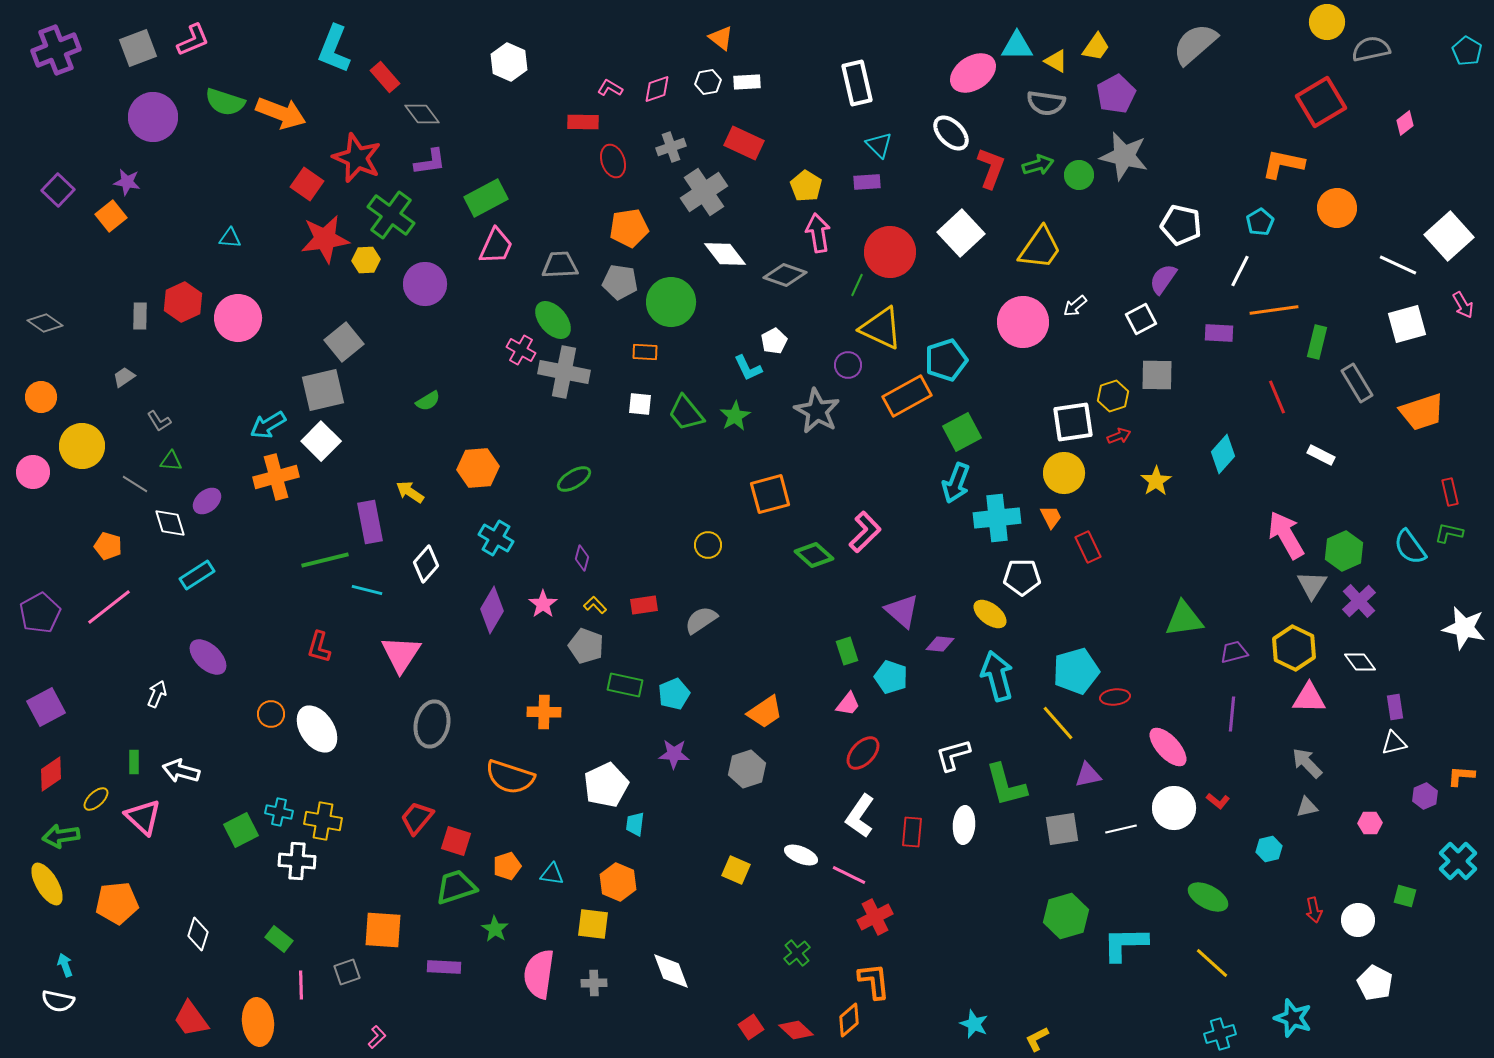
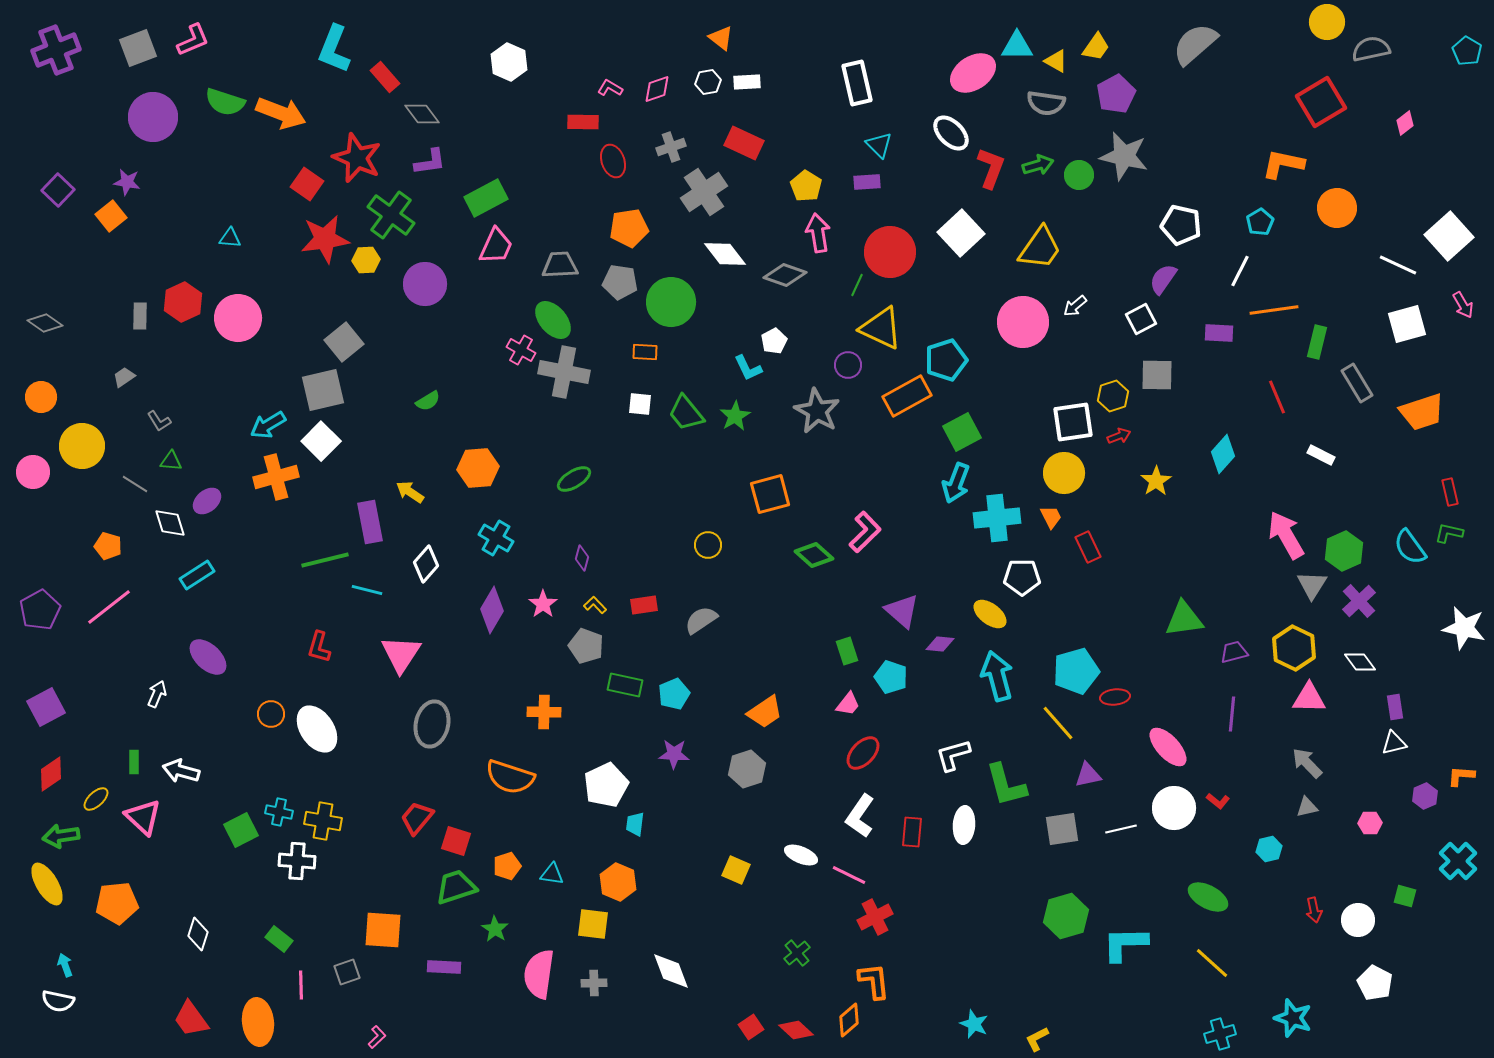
purple pentagon at (40, 613): moved 3 px up
